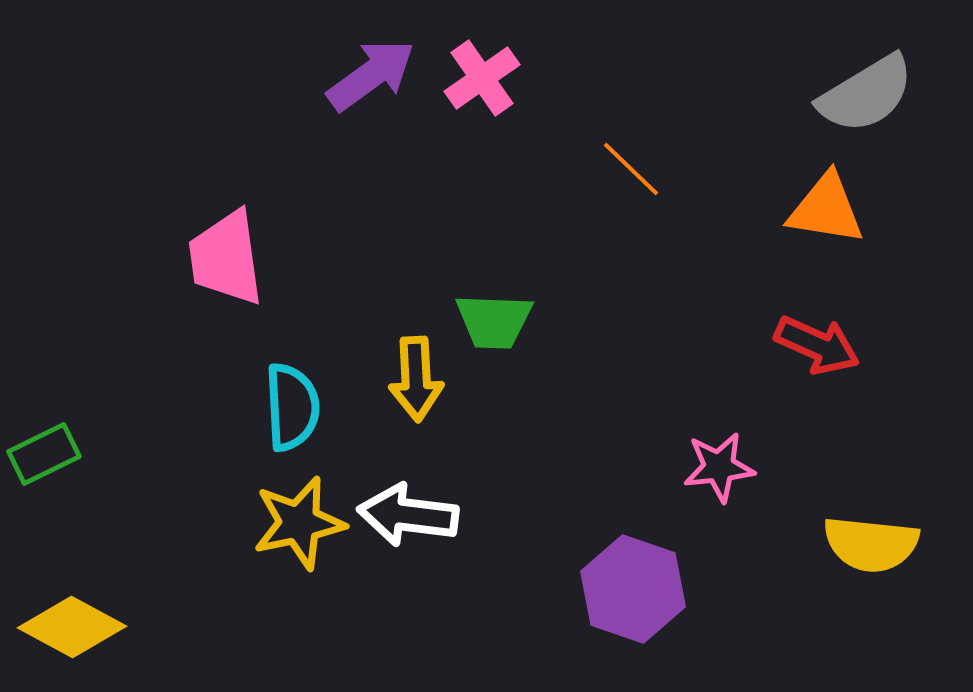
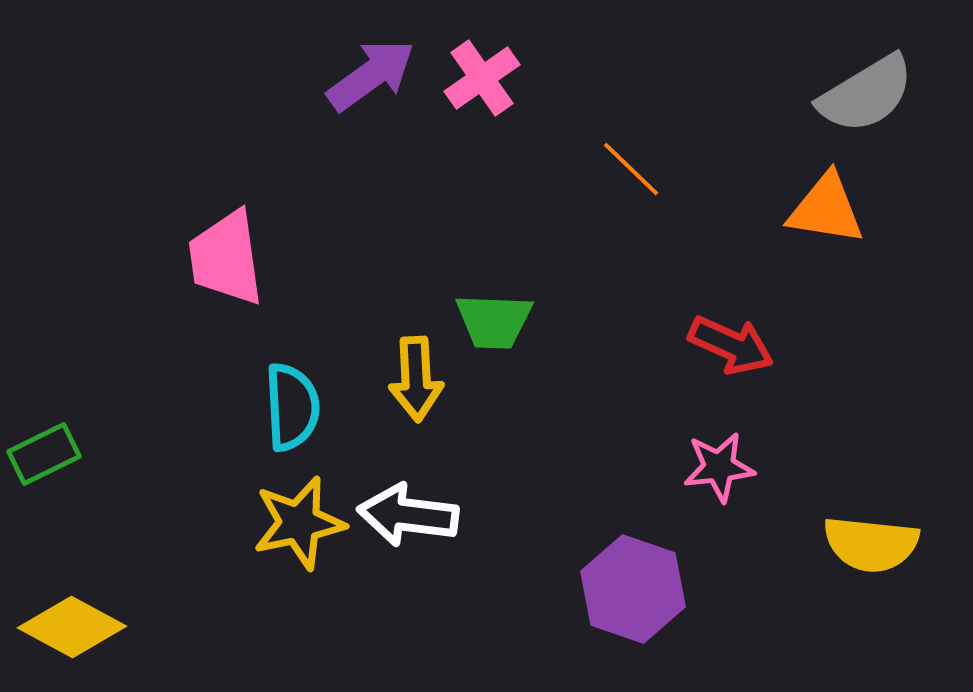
red arrow: moved 86 px left
